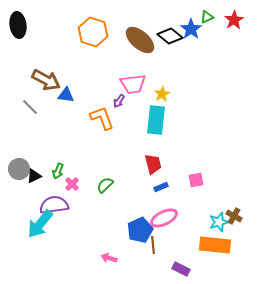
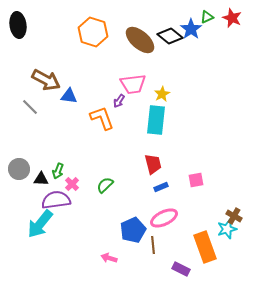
red star: moved 2 px left, 2 px up; rotated 18 degrees counterclockwise
blue triangle: moved 3 px right, 1 px down
black triangle: moved 7 px right, 3 px down; rotated 28 degrees clockwise
purple semicircle: moved 2 px right, 5 px up
cyan star: moved 8 px right, 7 px down
blue pentagon: moved 7 px left
orange rectangle: moved 10 px left, 2 px down; rotated 64 degrees clockwise
